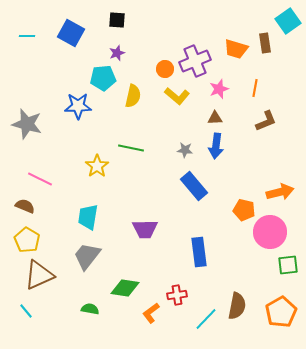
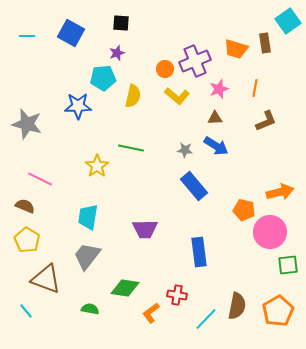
black square at (117, 20): moved 4 px right, 3 px down
blue arrow at (216, 146): rotated 65 degrees counterclockwise
brown triangle at (39, 275): moved 7 px right, 4 px down; rotated 44 degrees clockwise
red cross at (177, 295): rotated 18 degrees clockwise
orange pentagon at (281, 312): moved 3 px left, 1 px up
